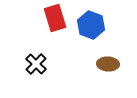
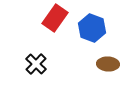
red rectangle: rotated 52 degrees clockwise
blue hexagon: moved 1 px right, 3 px down
